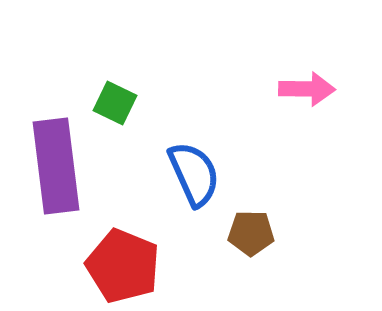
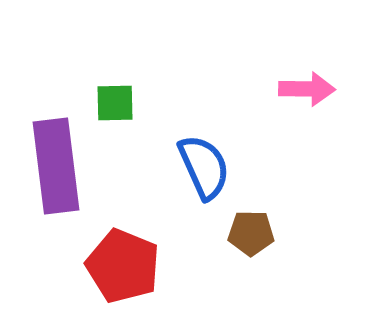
green square: rotated 27 degrees counterclockwise
blue semicircle: moved 10 px right, 7 px up
